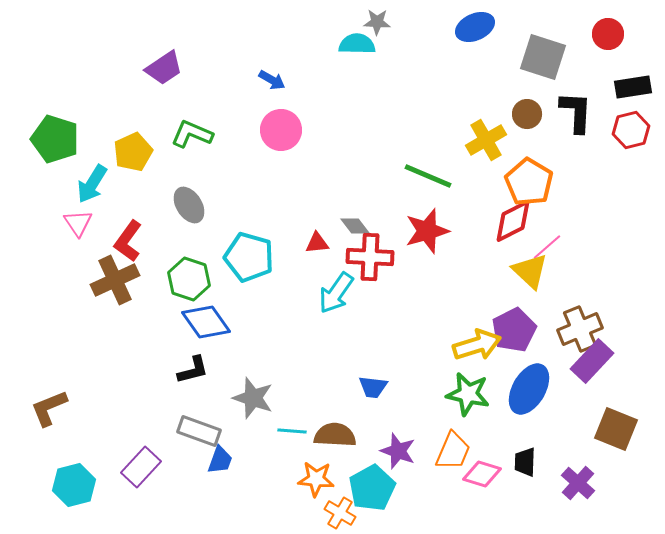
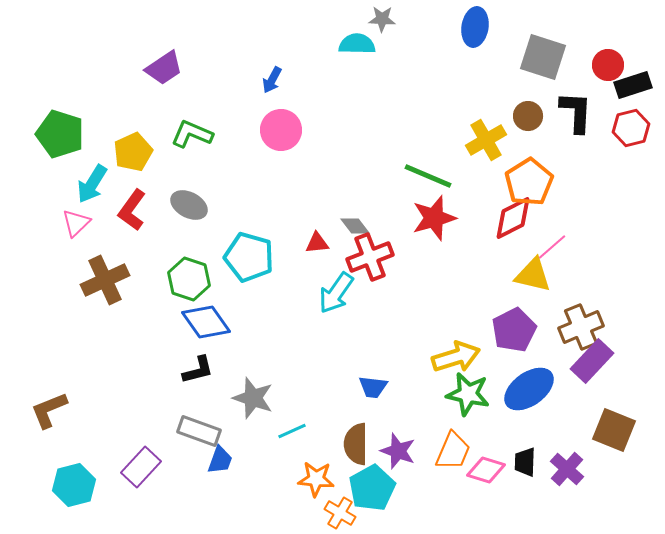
gray star at (377, 22): moved 5 px right, 3 px up
blue ellipse at (475, 27): rotated 57 degrees counterclockwise
red circle at (608, 34): moved 31 px down
blue arrow at (272, 80): rotated 88 degrees clockwise
black rectangle at (633, 87): moved 2 px up; rotated 9 degrees counterclockwise
brown circle at (527, 114): moved 1 px right, 2 px down
red hexagon at (631, 130): moved 2 px up
green pentagon at (55, 139): moved 5 px right, 5 px up
orange pentagon at (529, 182): rotated 9 degrees clockwise
gray ellipse at (189, 205): rotated 30 degrees counterclockwise
red diamond at (513, 221): moved 3 px up
pink triangle at (78, 223): moved 2 px left; rotated 20 degrees clockwise
red star at (427, 231): moved 7 px right, 13 px up
red L-shape at (128, 241): moved 4 px right, 31 px up
pink line at (547, 247): moved 5 px right
red cross at (370, 257): rotated 24 degrees counterclockwise
yellow triangle at (530, 271): moved 3 px right, 4 px down; rotated 30 degrees counterclockwise
brown cross at (115, 280): moved 10 px left
brown cross at (580, 329): moved 1 px right, 2 px up
yellow arrow at (477, 345): moved 21 px left, 12 px down
black L-shape at (193, 370): moved 5 px right
blue ellipse at (529, 389): rotated 24 degrees clockwise
brown L-shape at (49, 408): moved 2 px down
brown square at (616, 429): moved 2 px left, 1 px down
cyan line at (292, 431): rotated 28 degrees counterclockwise
brown semicircle at (335, 435): moved 21 px right, 9 px down; rotated 93 degrees counterclockwise
pink diamond at (482, 474): moved 4 px right, 4 px up
purple cross at (578, 483): moved 11 px left, 14 px up
